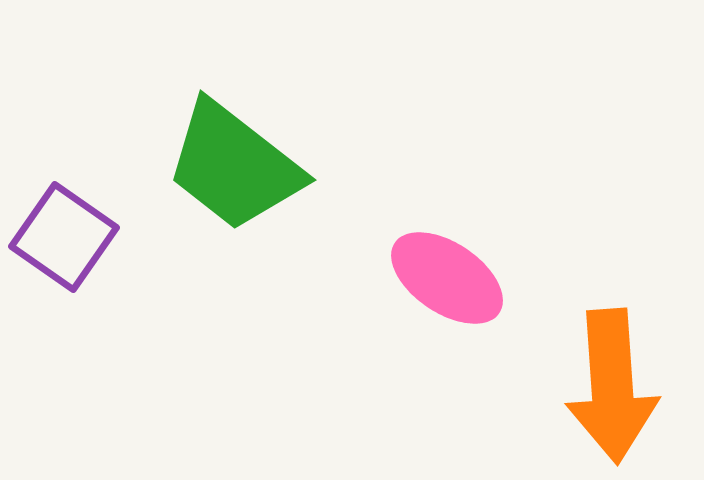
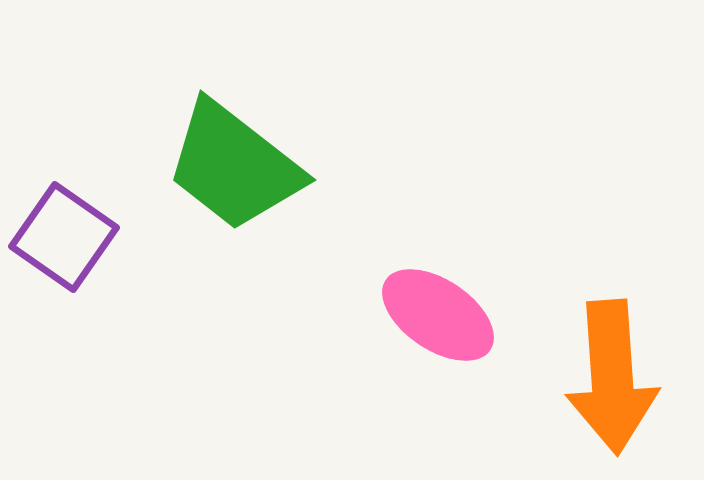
pink ellipse: moved 9 px left, 37 px down
orange arrow: moved 9 px up
